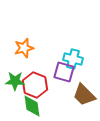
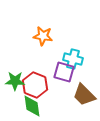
orange star: moved 19 px right, 12 px up; rotated 24 degrees clockwise
